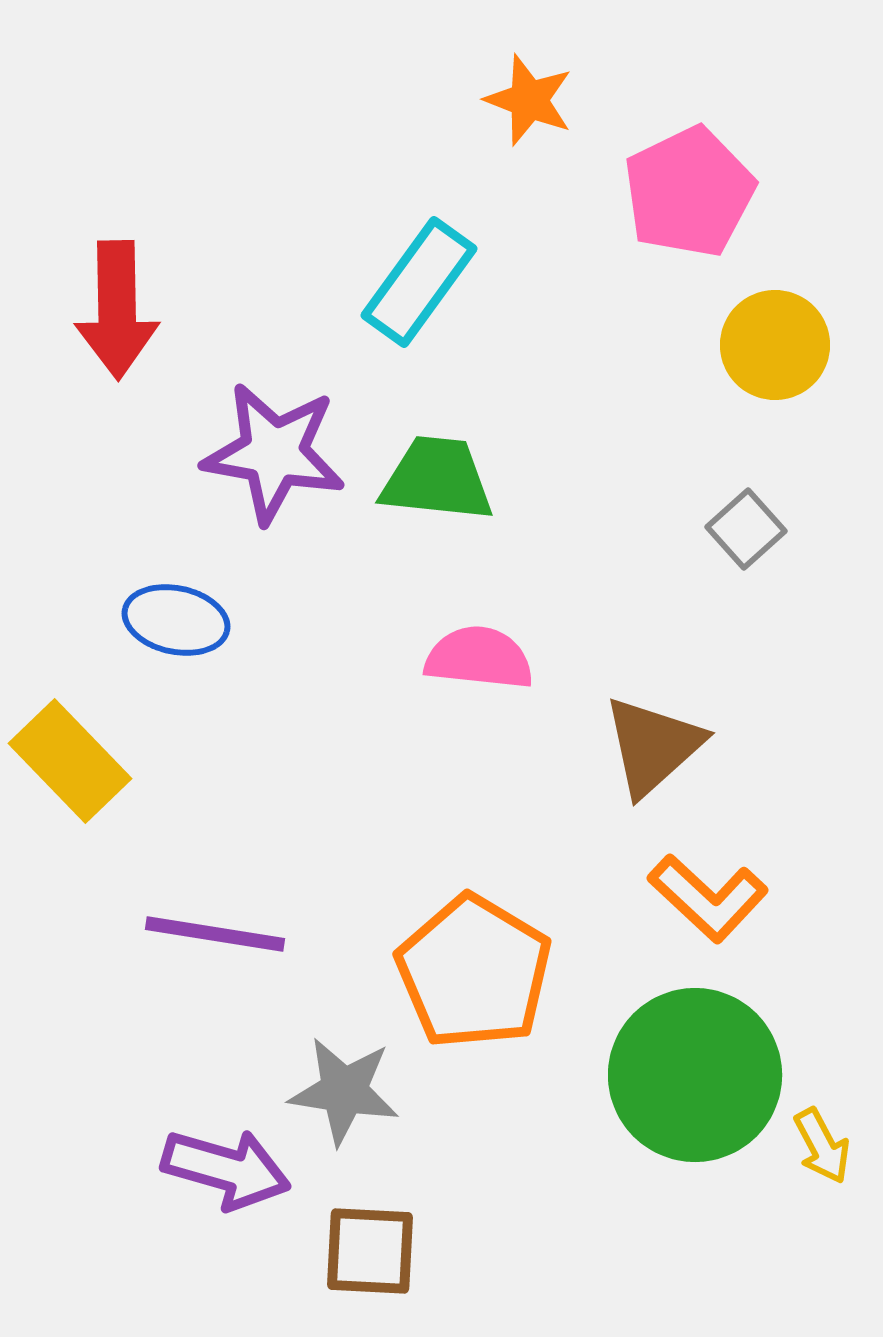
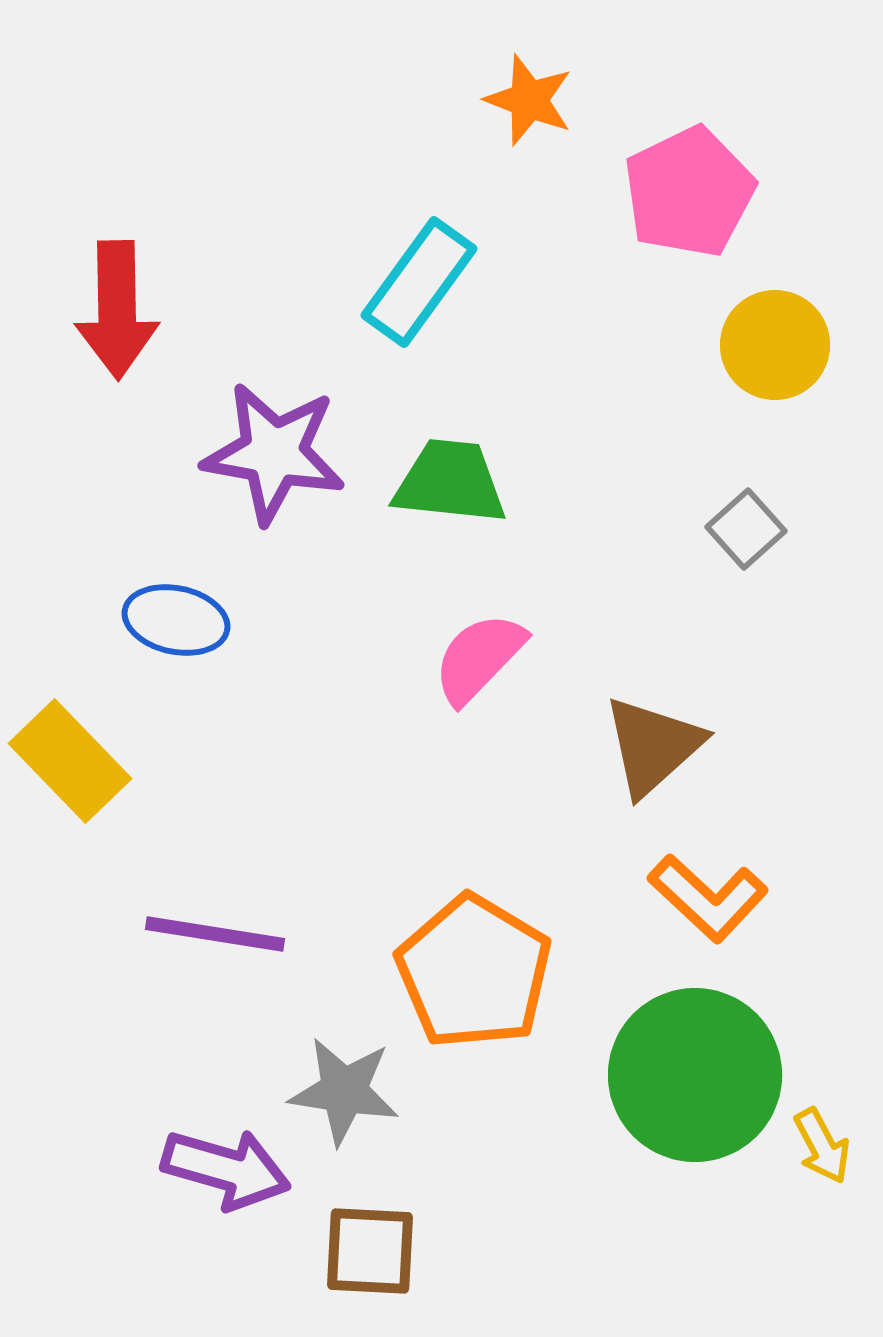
green trapezoid: moved 13 px right, 3 px down
pink semicircle: rotated 52 degrees counterclockwise
